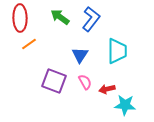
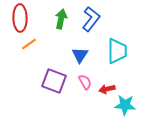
green arrow: moved 1 px right, 2 px down; rotated 66 degrees clockwise
